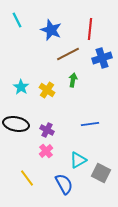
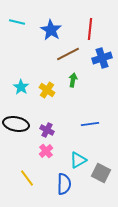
cyan line: moved 2 px down; rotated 49 degrees counterclockwise
blue star: rotated 10 degrees clockwise
blue semicircle: rotated 30 degrees clockwise
